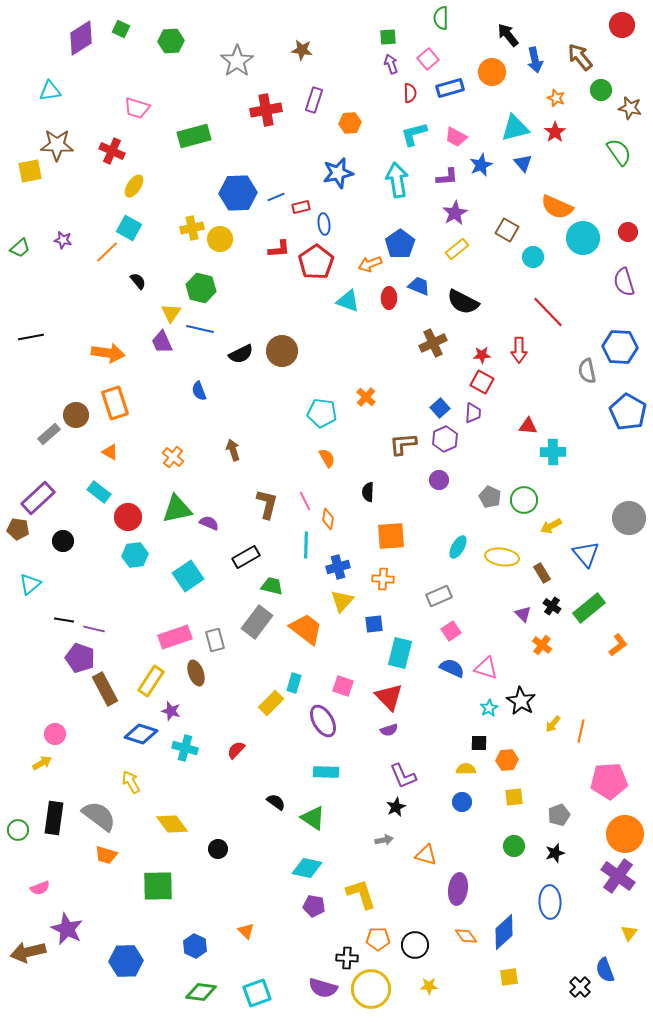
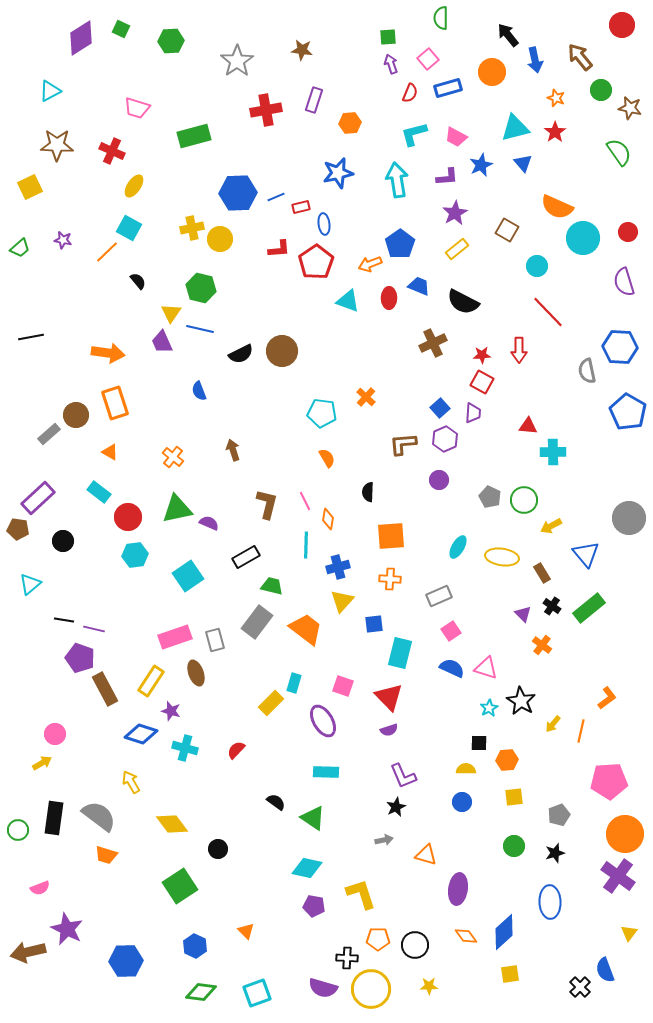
blue rectangle at (450, 88): moved 2 px left
cyan triangle at (50, 91): rotated 20 degrees counterclockwise
red semicircle at (410, 93): rotated 24 degrees clockwise
yellow square at (30, 171): moved 16 px down; rotated 15 degrees counterclockwise
cyan circle at (533, 257): moved 4 px right, 9 px down
orange cross at (383, 579): moved 7 px right
orange L-shape at (618, 645): moved 11 px left, 53 px down
green square at (158, 886): moved 22 px right; rotated 32 degrees counterclockwise
yellow square at (509, 977): moved 1 px right, 3 px up
